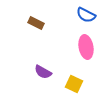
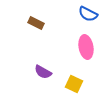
blue semicircle: moved 2 px right, 1 px up
